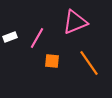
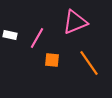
white rectangle: moved 2 px up; rotated 32 degrees clockwise
orange square: moved 1 px up
